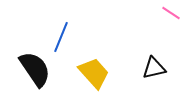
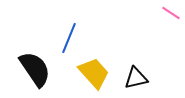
blue line: moved 8 px right, 1 px down
black triangle: moved 18 px left, 10 px down
